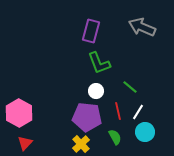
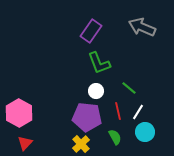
purple rectangle: rotated 20 degrees clockwise
green line: moved 1 px left, 1 px down
